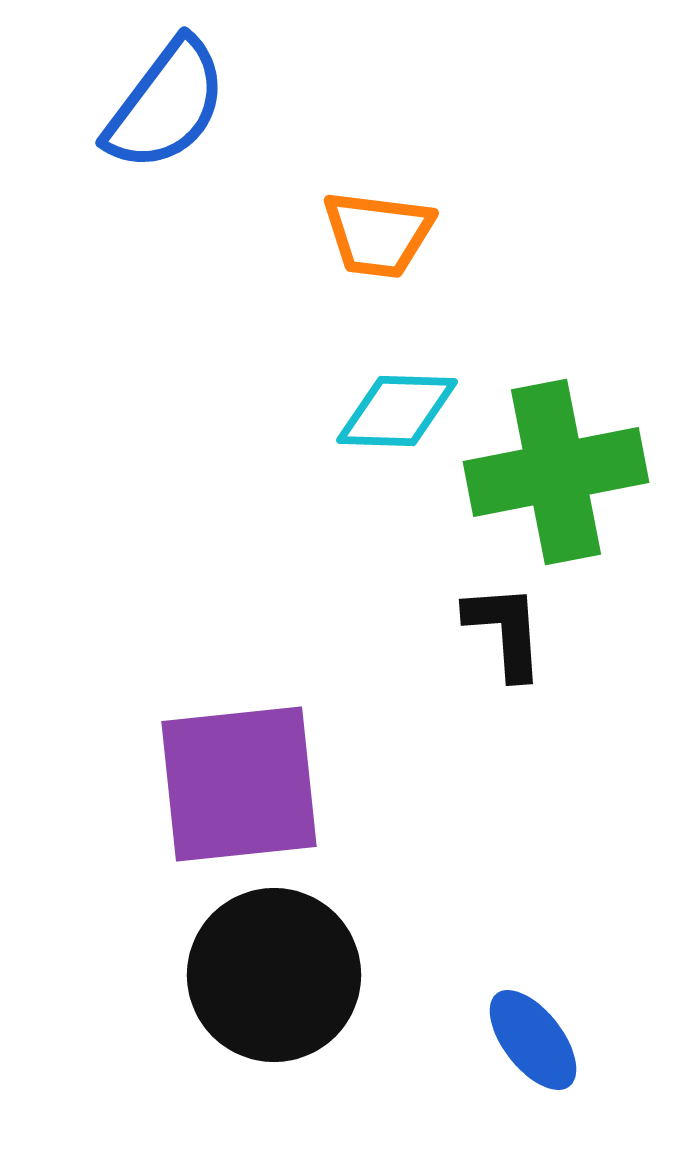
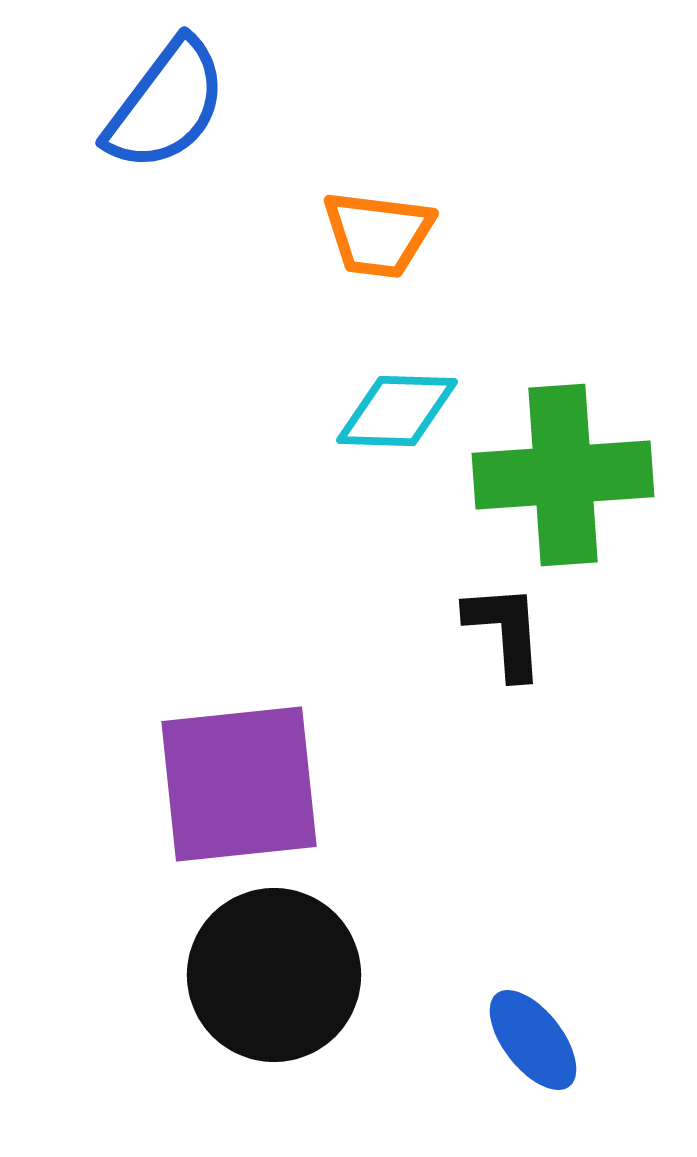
green cross: moved 7 px right, 3 px down; rotated 7 degrees clockwise
